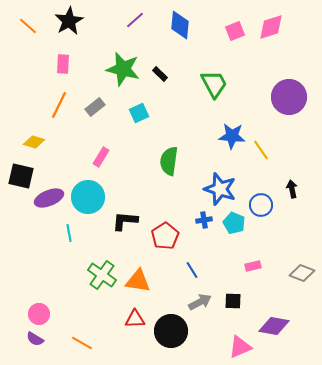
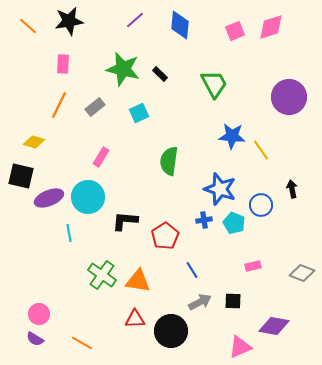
black star at (69, 21): rotated 20 degrees clockwise
